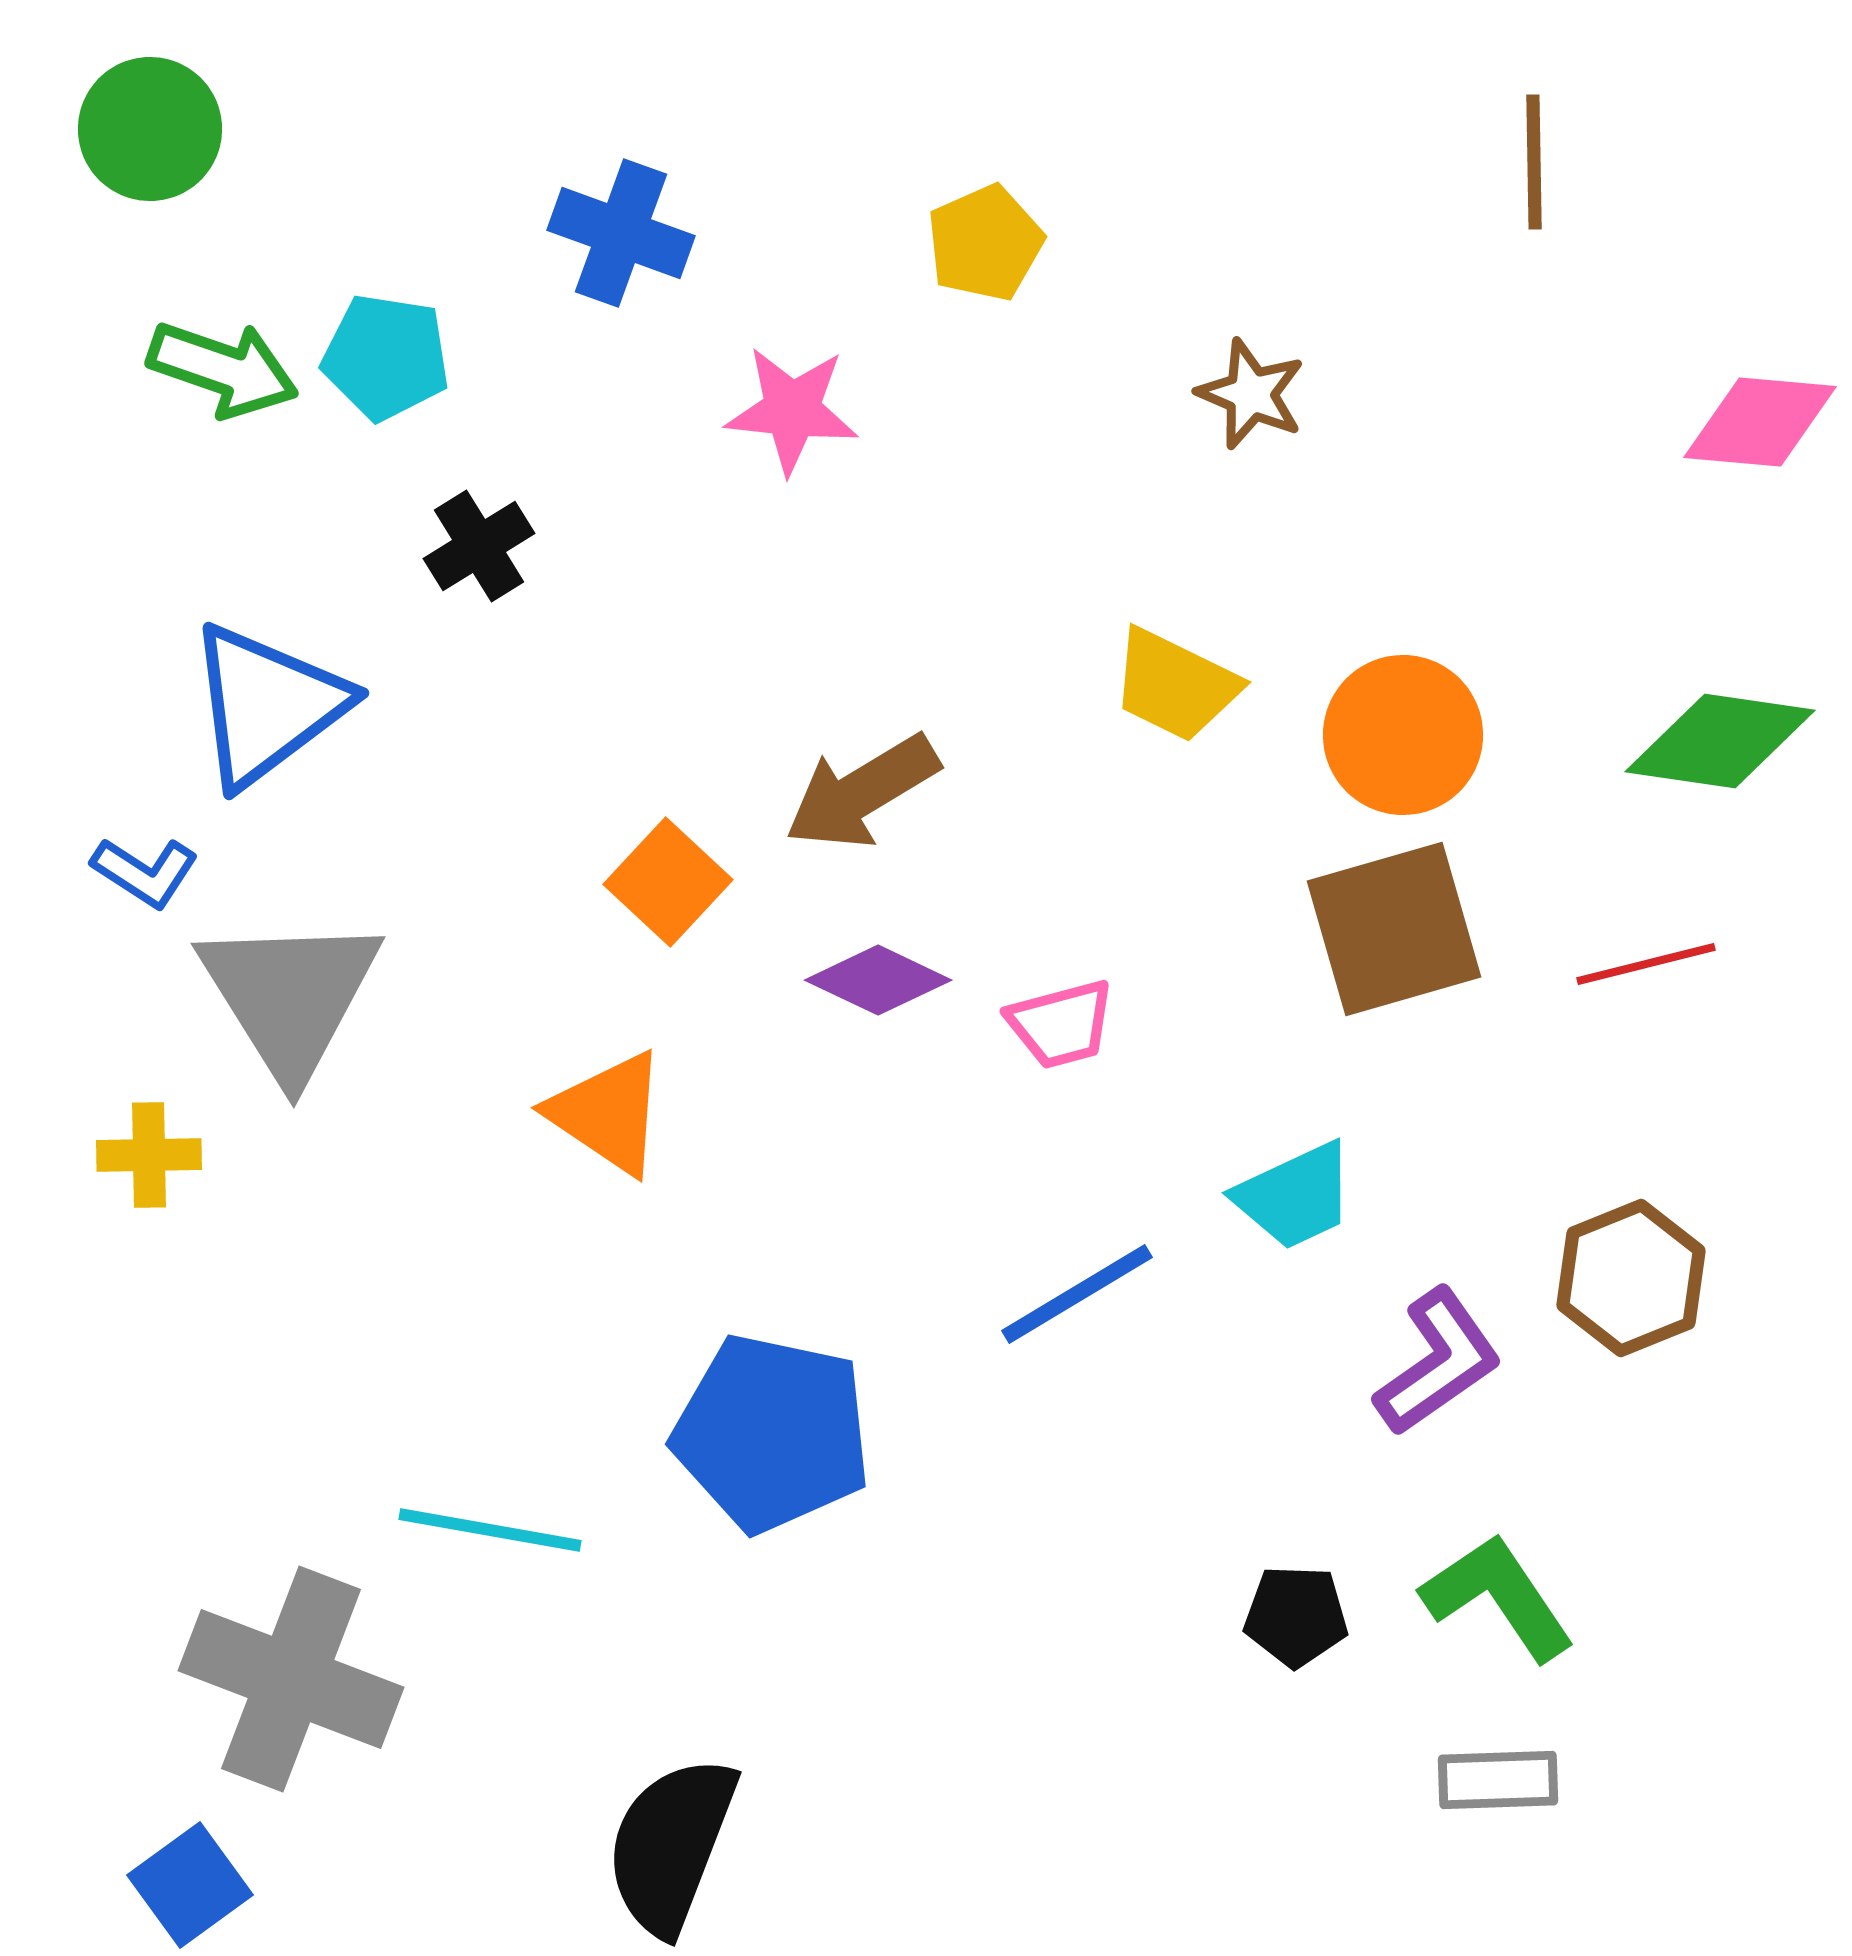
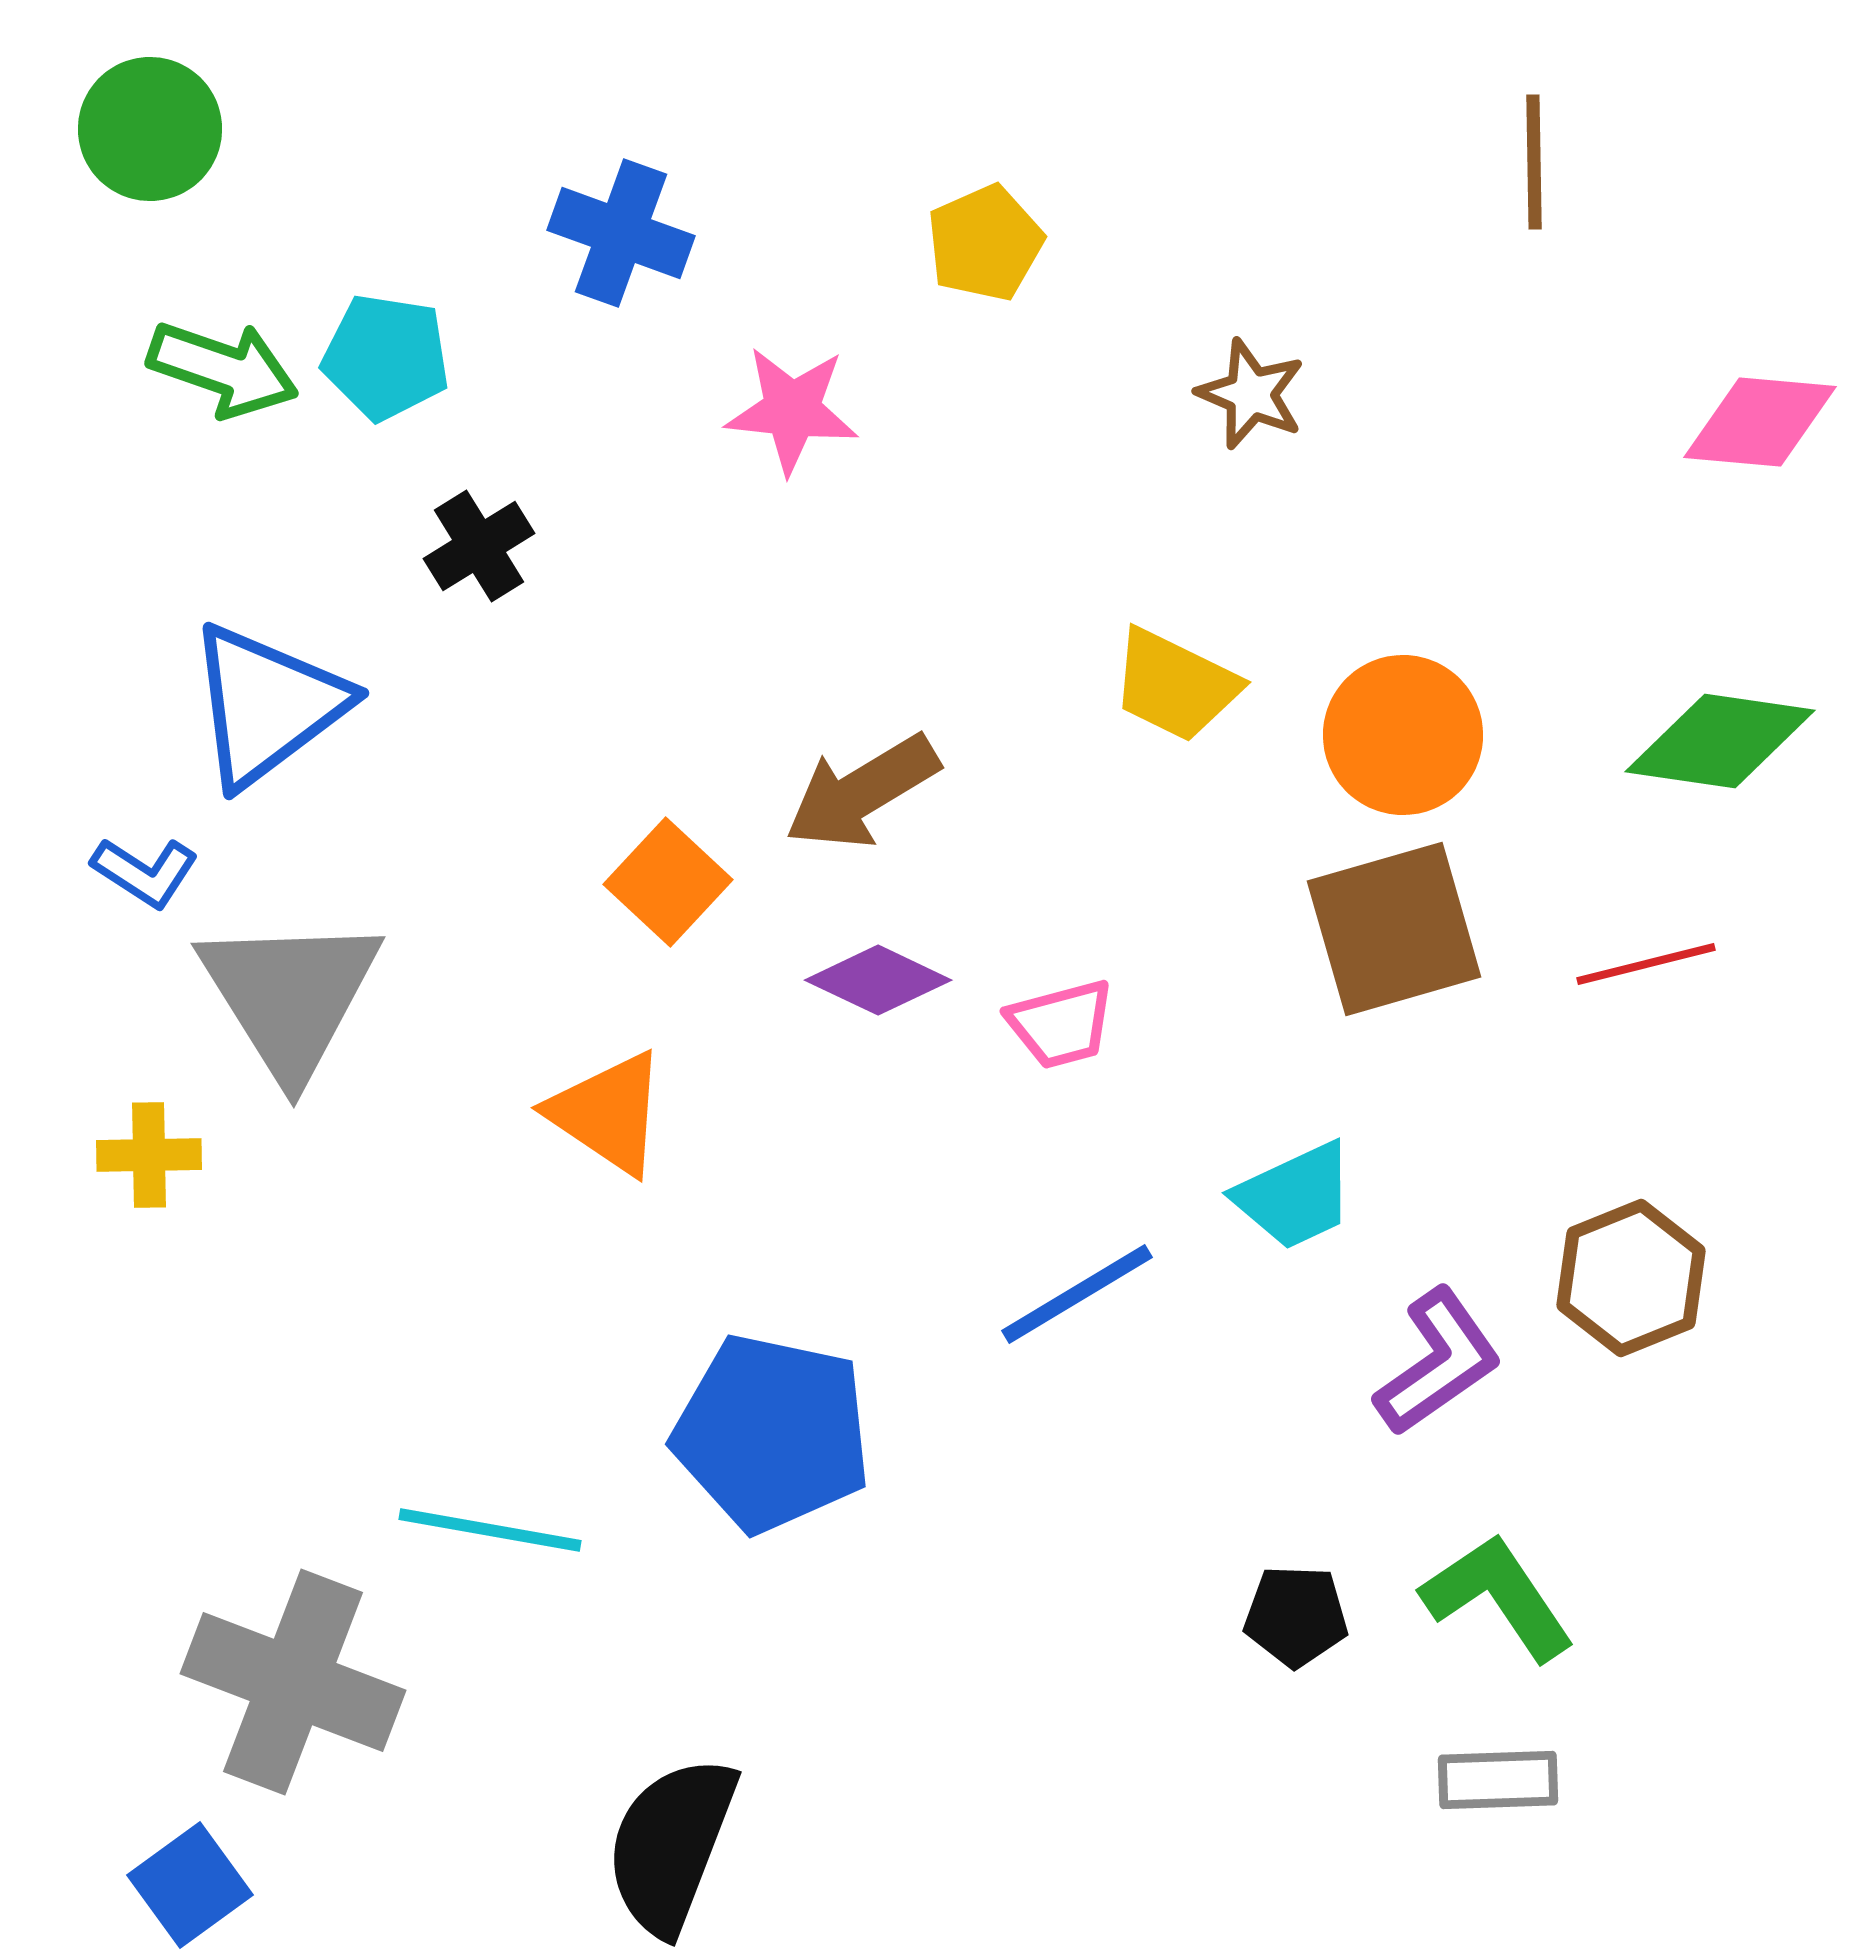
gray cross: moved 2 px right, 3 px down
